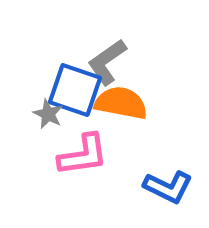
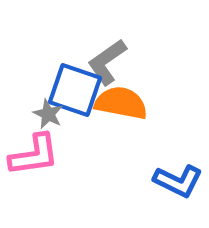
pink L-shape: moved 49 px left
blue L-shape: moved 10 px right, 6 px up
